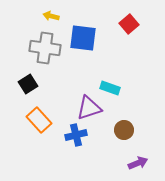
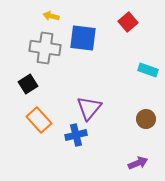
red square: moved 1 px left, 2 px up
cyan rectangle: moved 38 px right, 18 px up
purple triangle: rotated 32 degrees counterclockwise
brown circle: moved 22 px right, 11 px up
